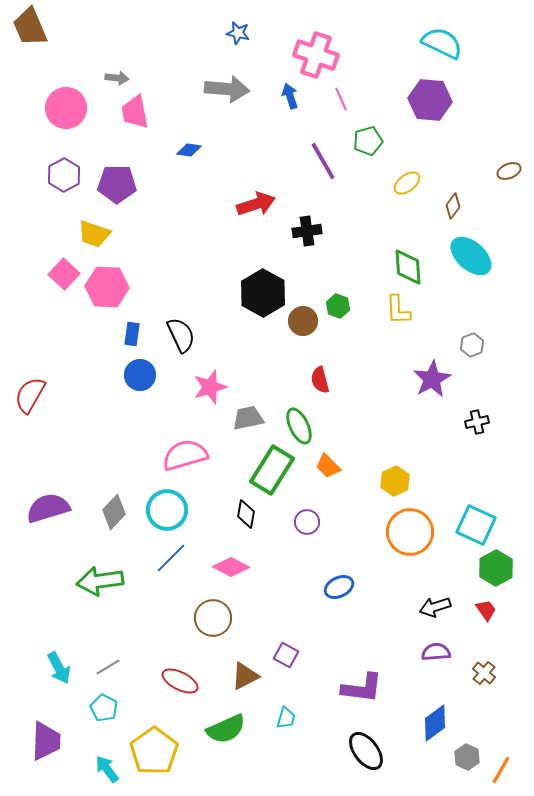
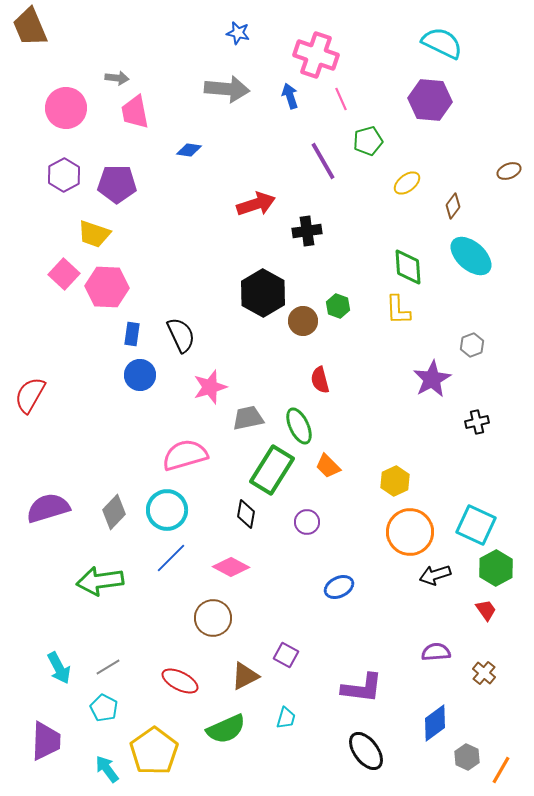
black arrow at (435, 607): moved 32 px up
